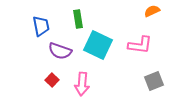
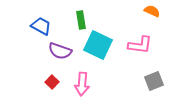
orange semicircle: rotated 49 degrees clockwise
green rectangle: moved 3 px right, 1 px down
blue trapezoid: rotated 50 degrees counterclockwise
red square: moved 2 px down
